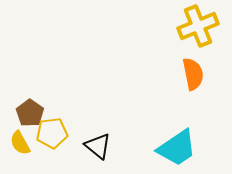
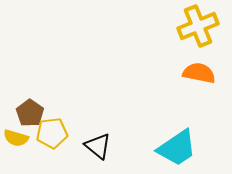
orange semicircle: moved 6 px right, 1 px up; rotated 68 degrees counterclockwise
yellow semicircle: moved 4 px left, 5 px up; rotated 45 degrees counterclockwise
